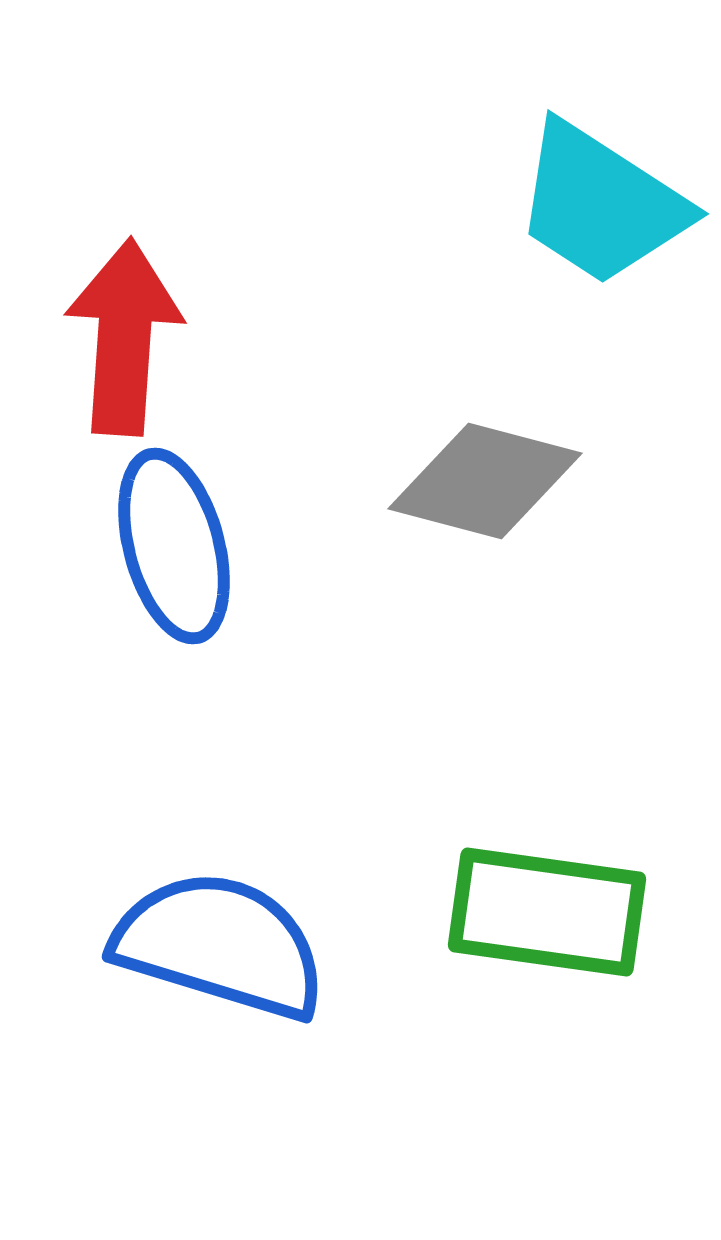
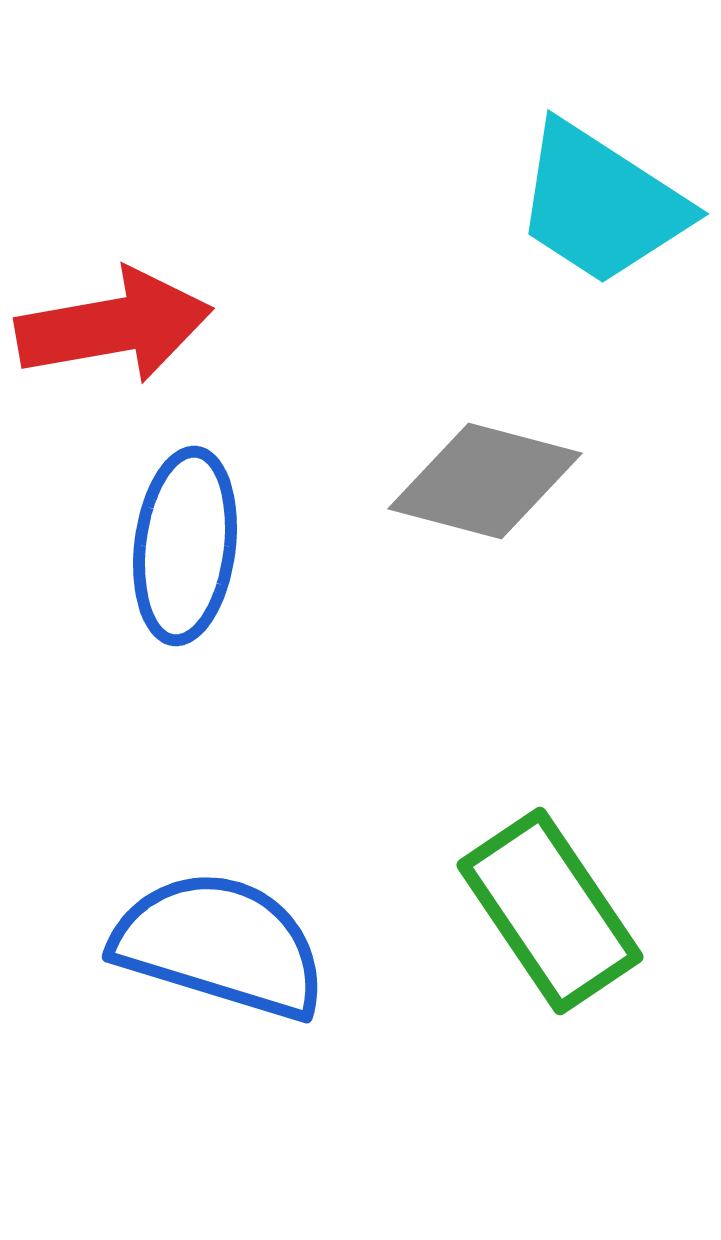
red arrow: moved 10 px left, 11 px up; rotated 76 degrees clockwise
blue ellipse: moved 11 px right; rotated 22 degrees clockwise
green rectangle: moved 3 px right, 1 px up; rotated 48 degrees clockwise
